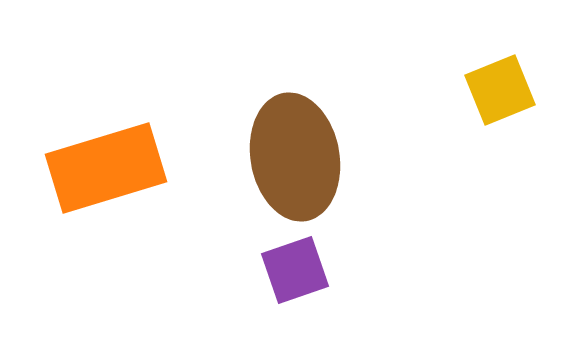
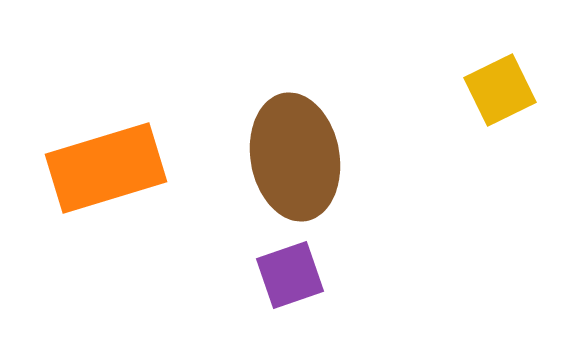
yellow square: rotated 4 degrees counterclockwise
purple square: moved 5 px left, 5 px down
